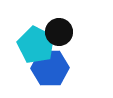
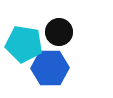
cyan pentagon: moved 12 px left, 1 px up; rotated 18 degrees counterclockwise
